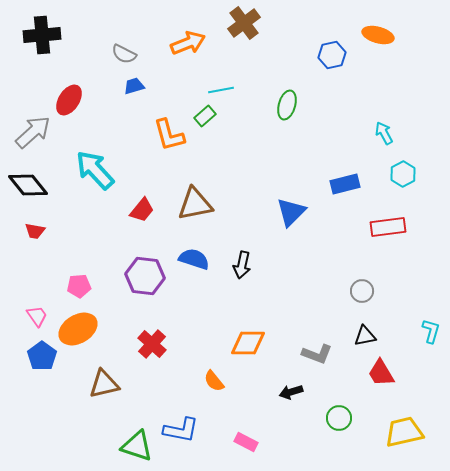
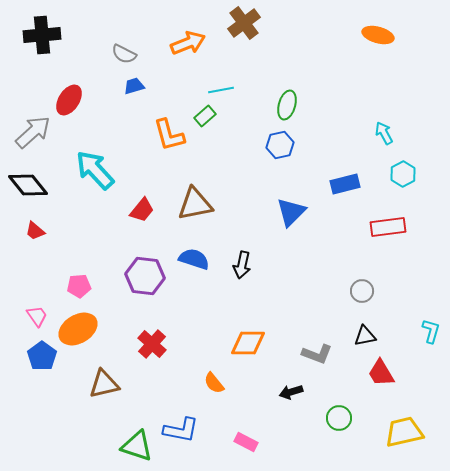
blue hexagon at (332, 55): moved 52 px left, 90 px down
red trapezoid at (35, 231): rotated 30 degrees clockwise
orange semicircle at (214, 381): moved 2 px down
